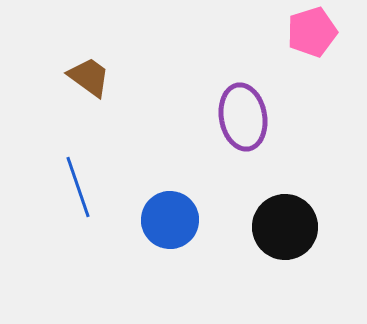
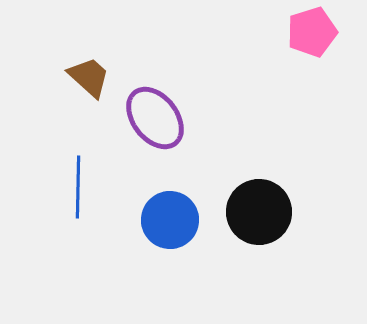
brown trapezoid: rotated 6 degrees clockwise
purple ellipse: moved 88 px left, 1 px down; rotated 28 degrees counterclockwise
blue line: rotated 20 degrees clockwise
black circle: moved 26 px left, 15 px up
